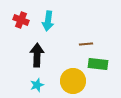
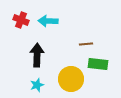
cyan arrow: rotated 84 degrees clockwise
yellow circle: moved 2 px left, 2 px up
